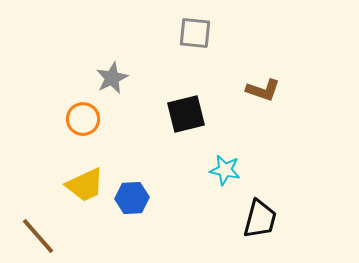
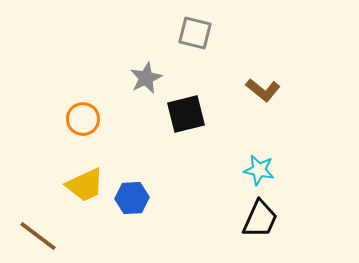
gray square: rotated 8 degrees clockwise
gray star: moved 34 px right
brown L-shape: rotated 20 degrees clockwise
cyan star: moved 34 px right
black trapezoid: rotated 9 degrees clockwise
brown line: rotated 12 degrees counterclockwise
